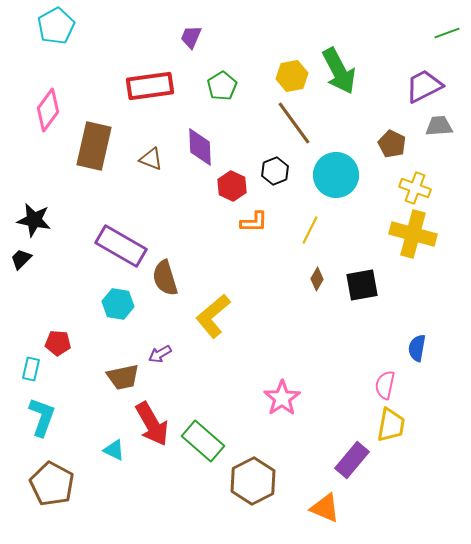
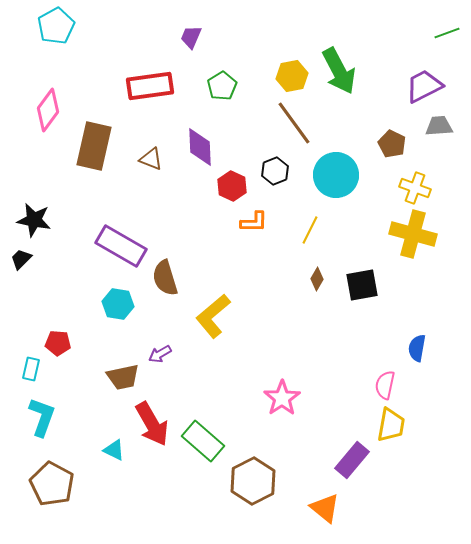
orange triangle at (325, 508): rotated 16 degrees clockwise
